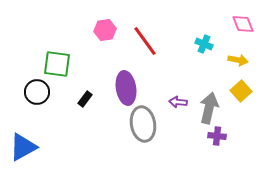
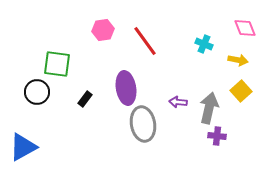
pink diamond: moved 2 px right, 4 px down
pink hexagon: moved 2 px left
